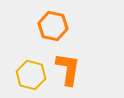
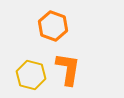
orange hexagon: rotated 8 degrees clockwise
